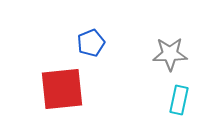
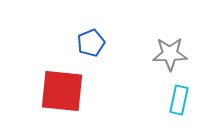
red square: moved 2 px down; rotated 12 degrees clockwise
